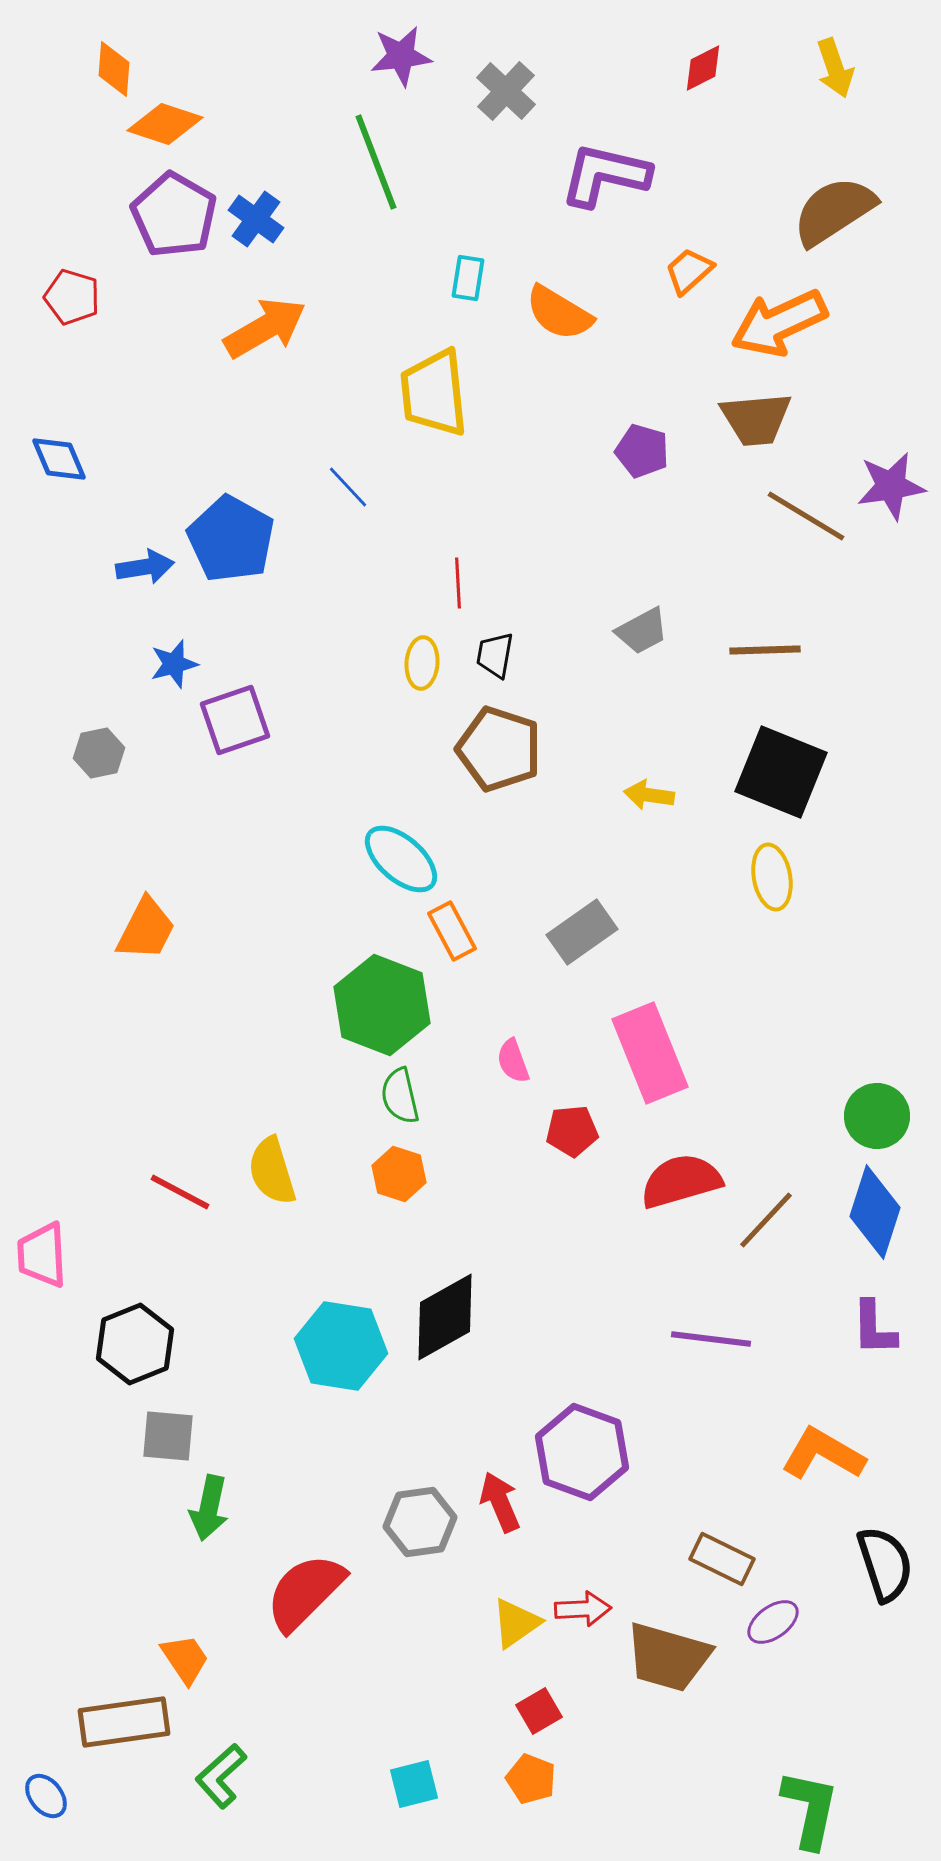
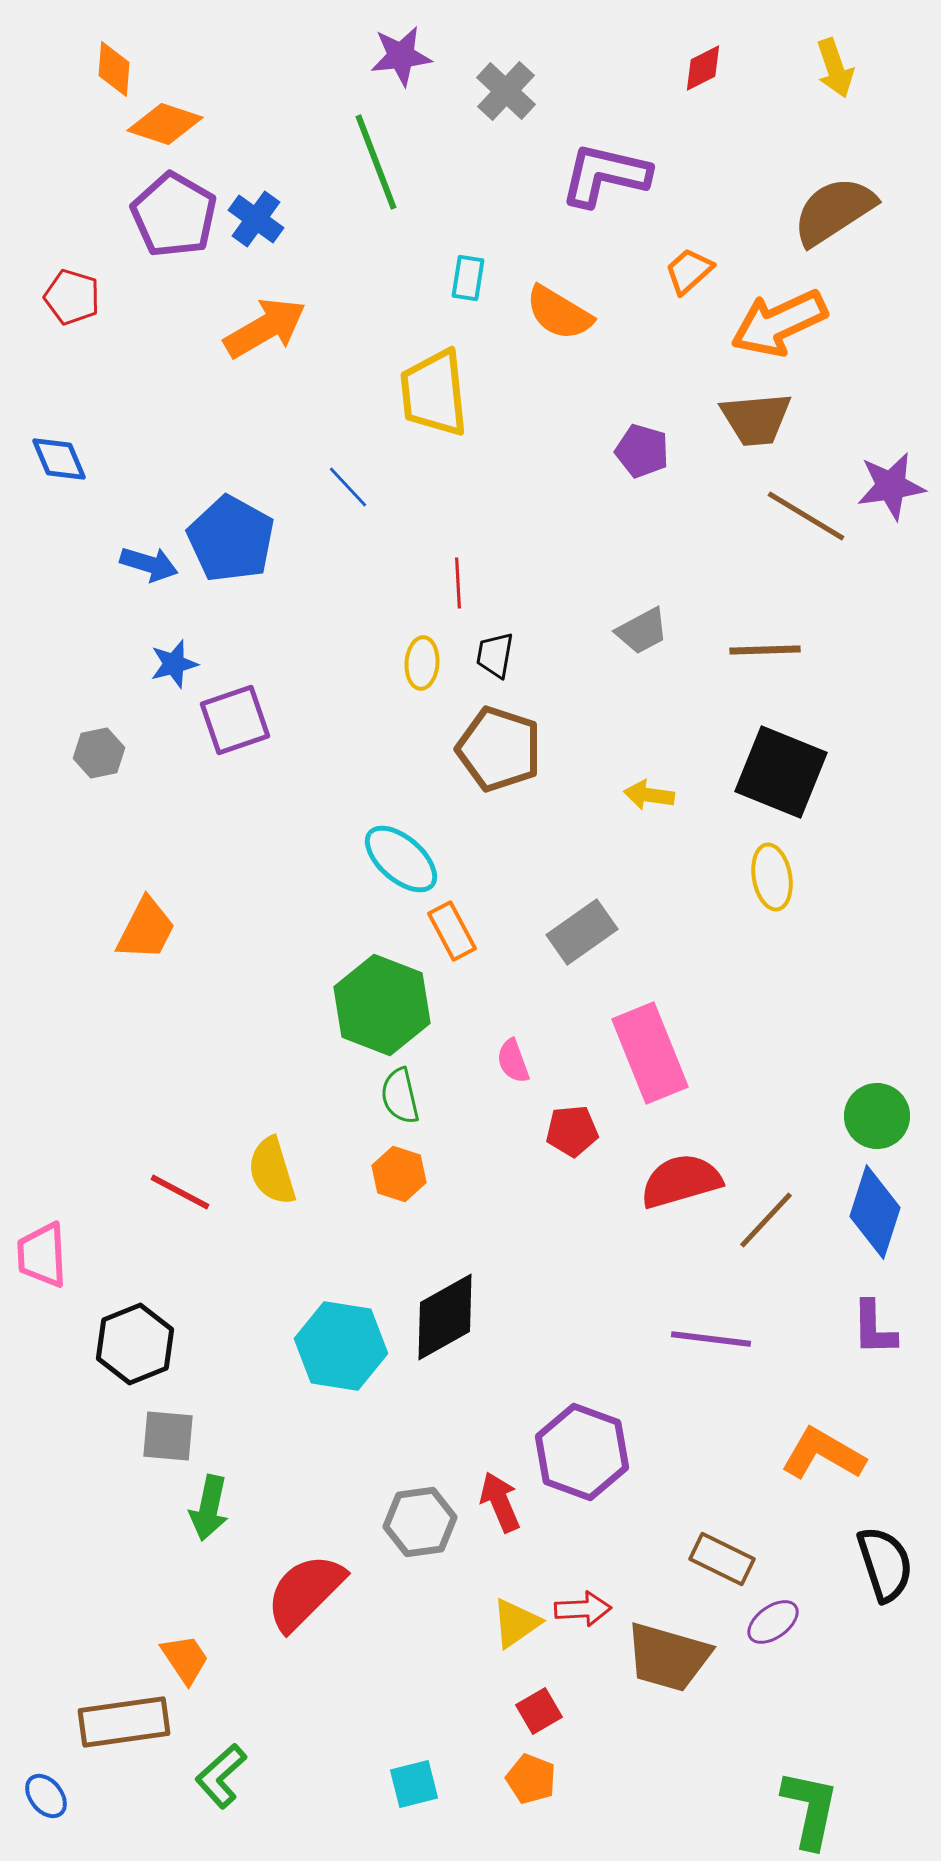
blue arrow at (145, 567): moved 4 px right, 3 px up; rotated 26 degrees clockwise
